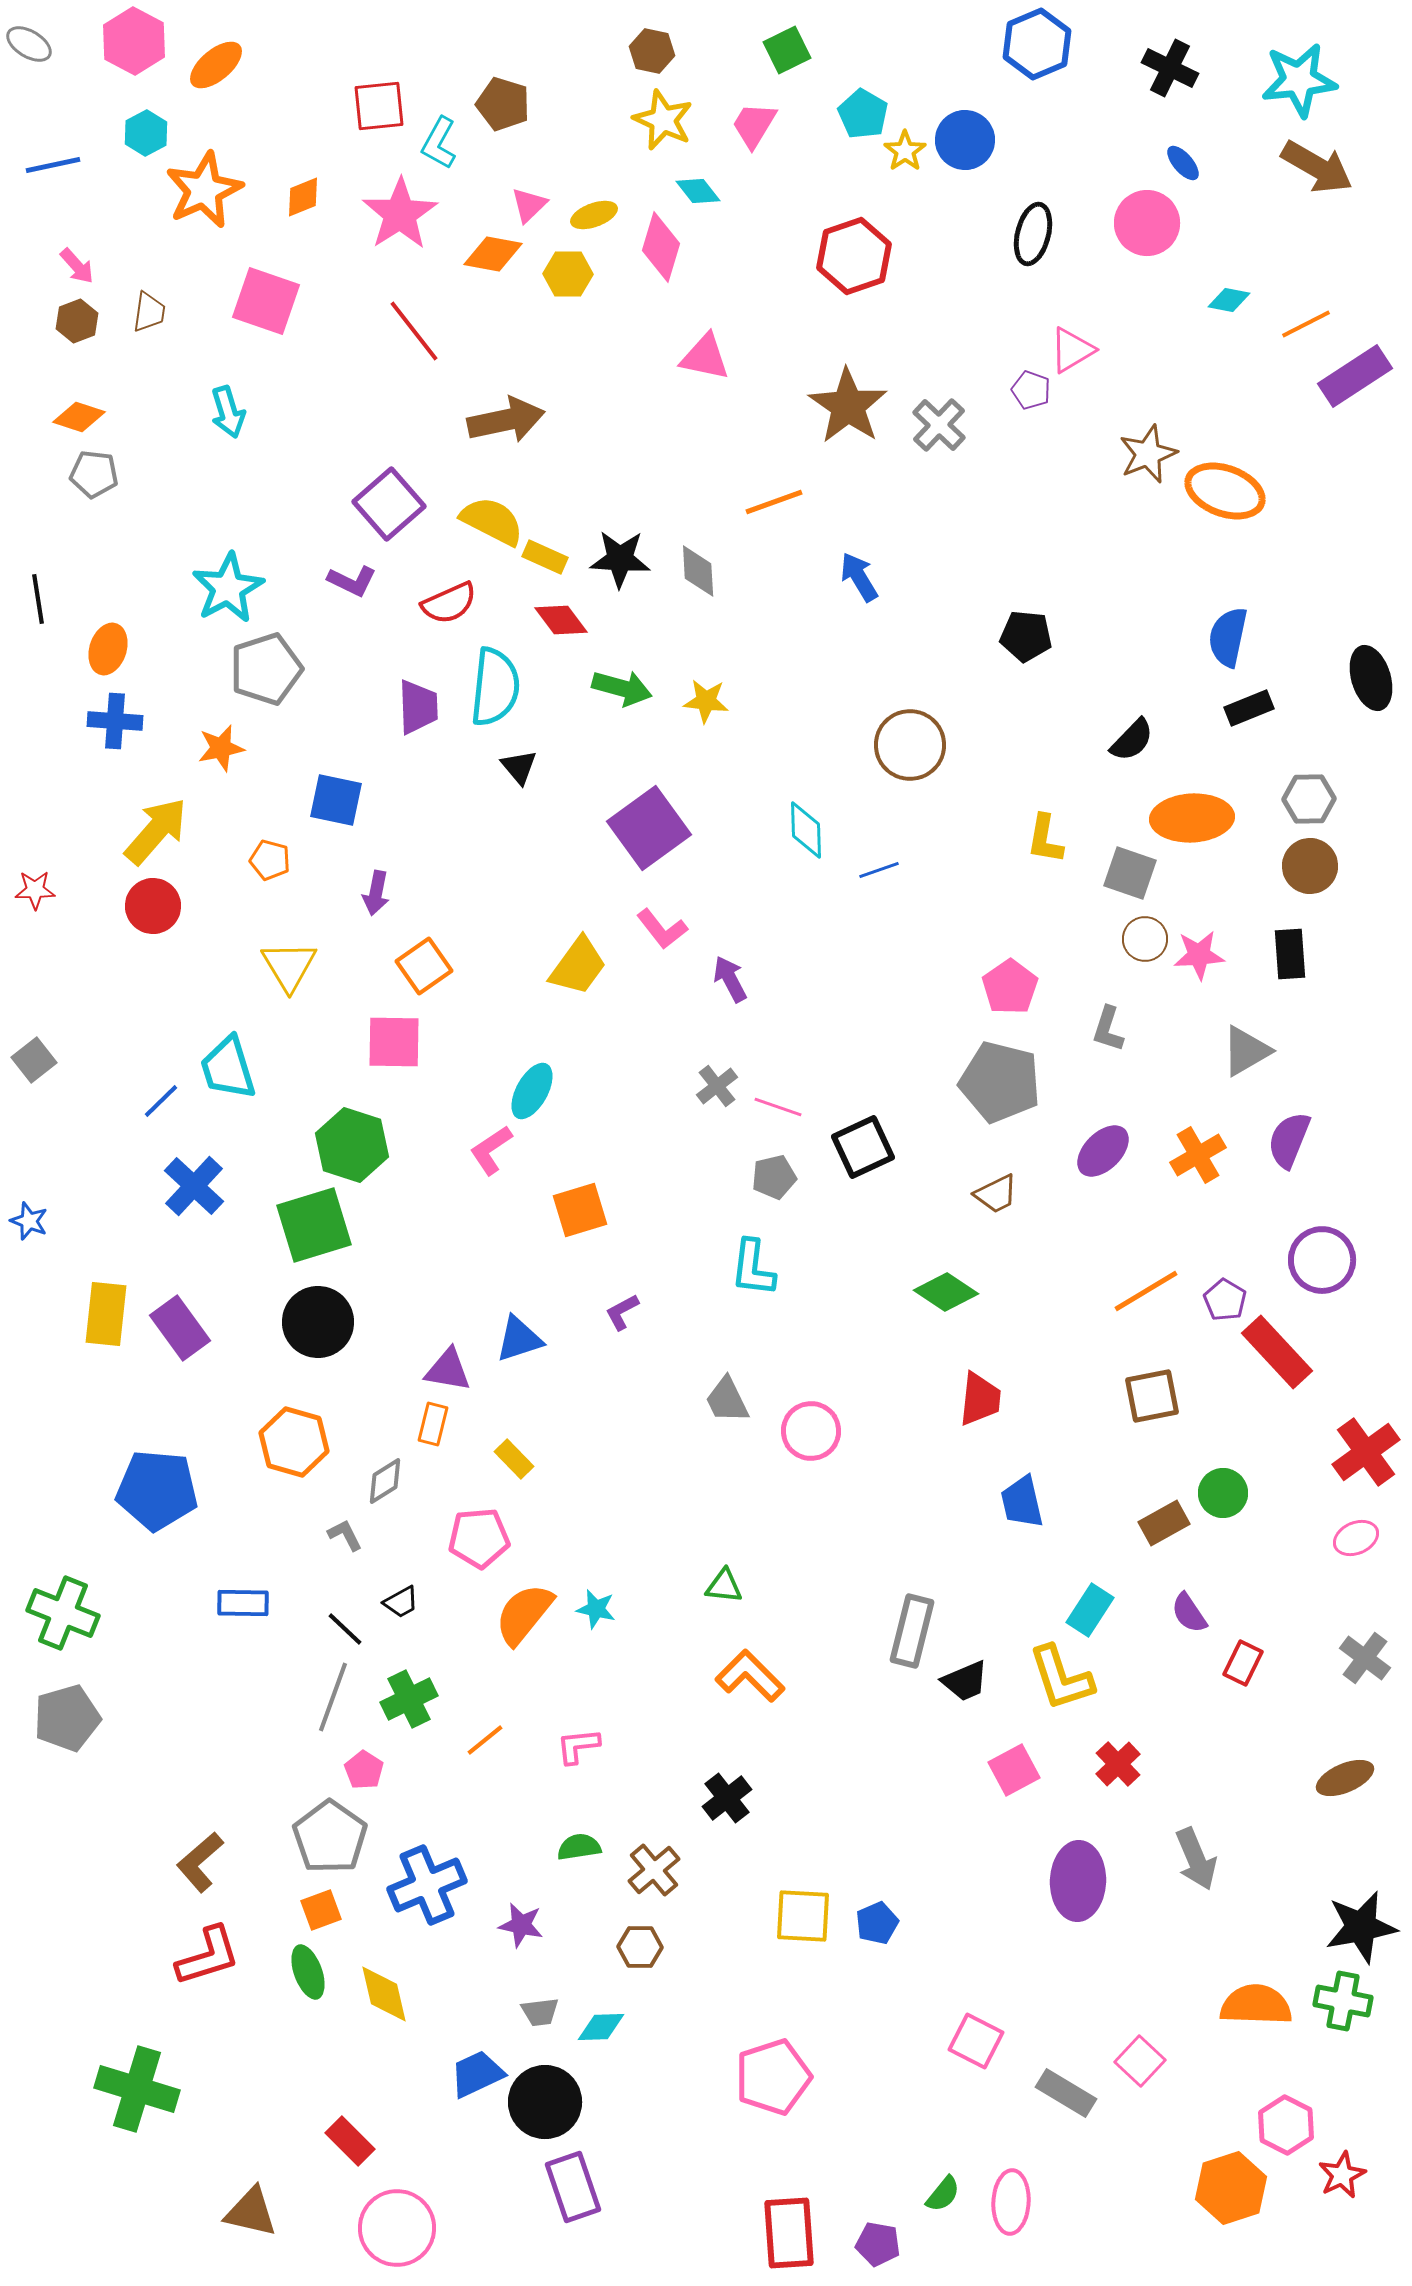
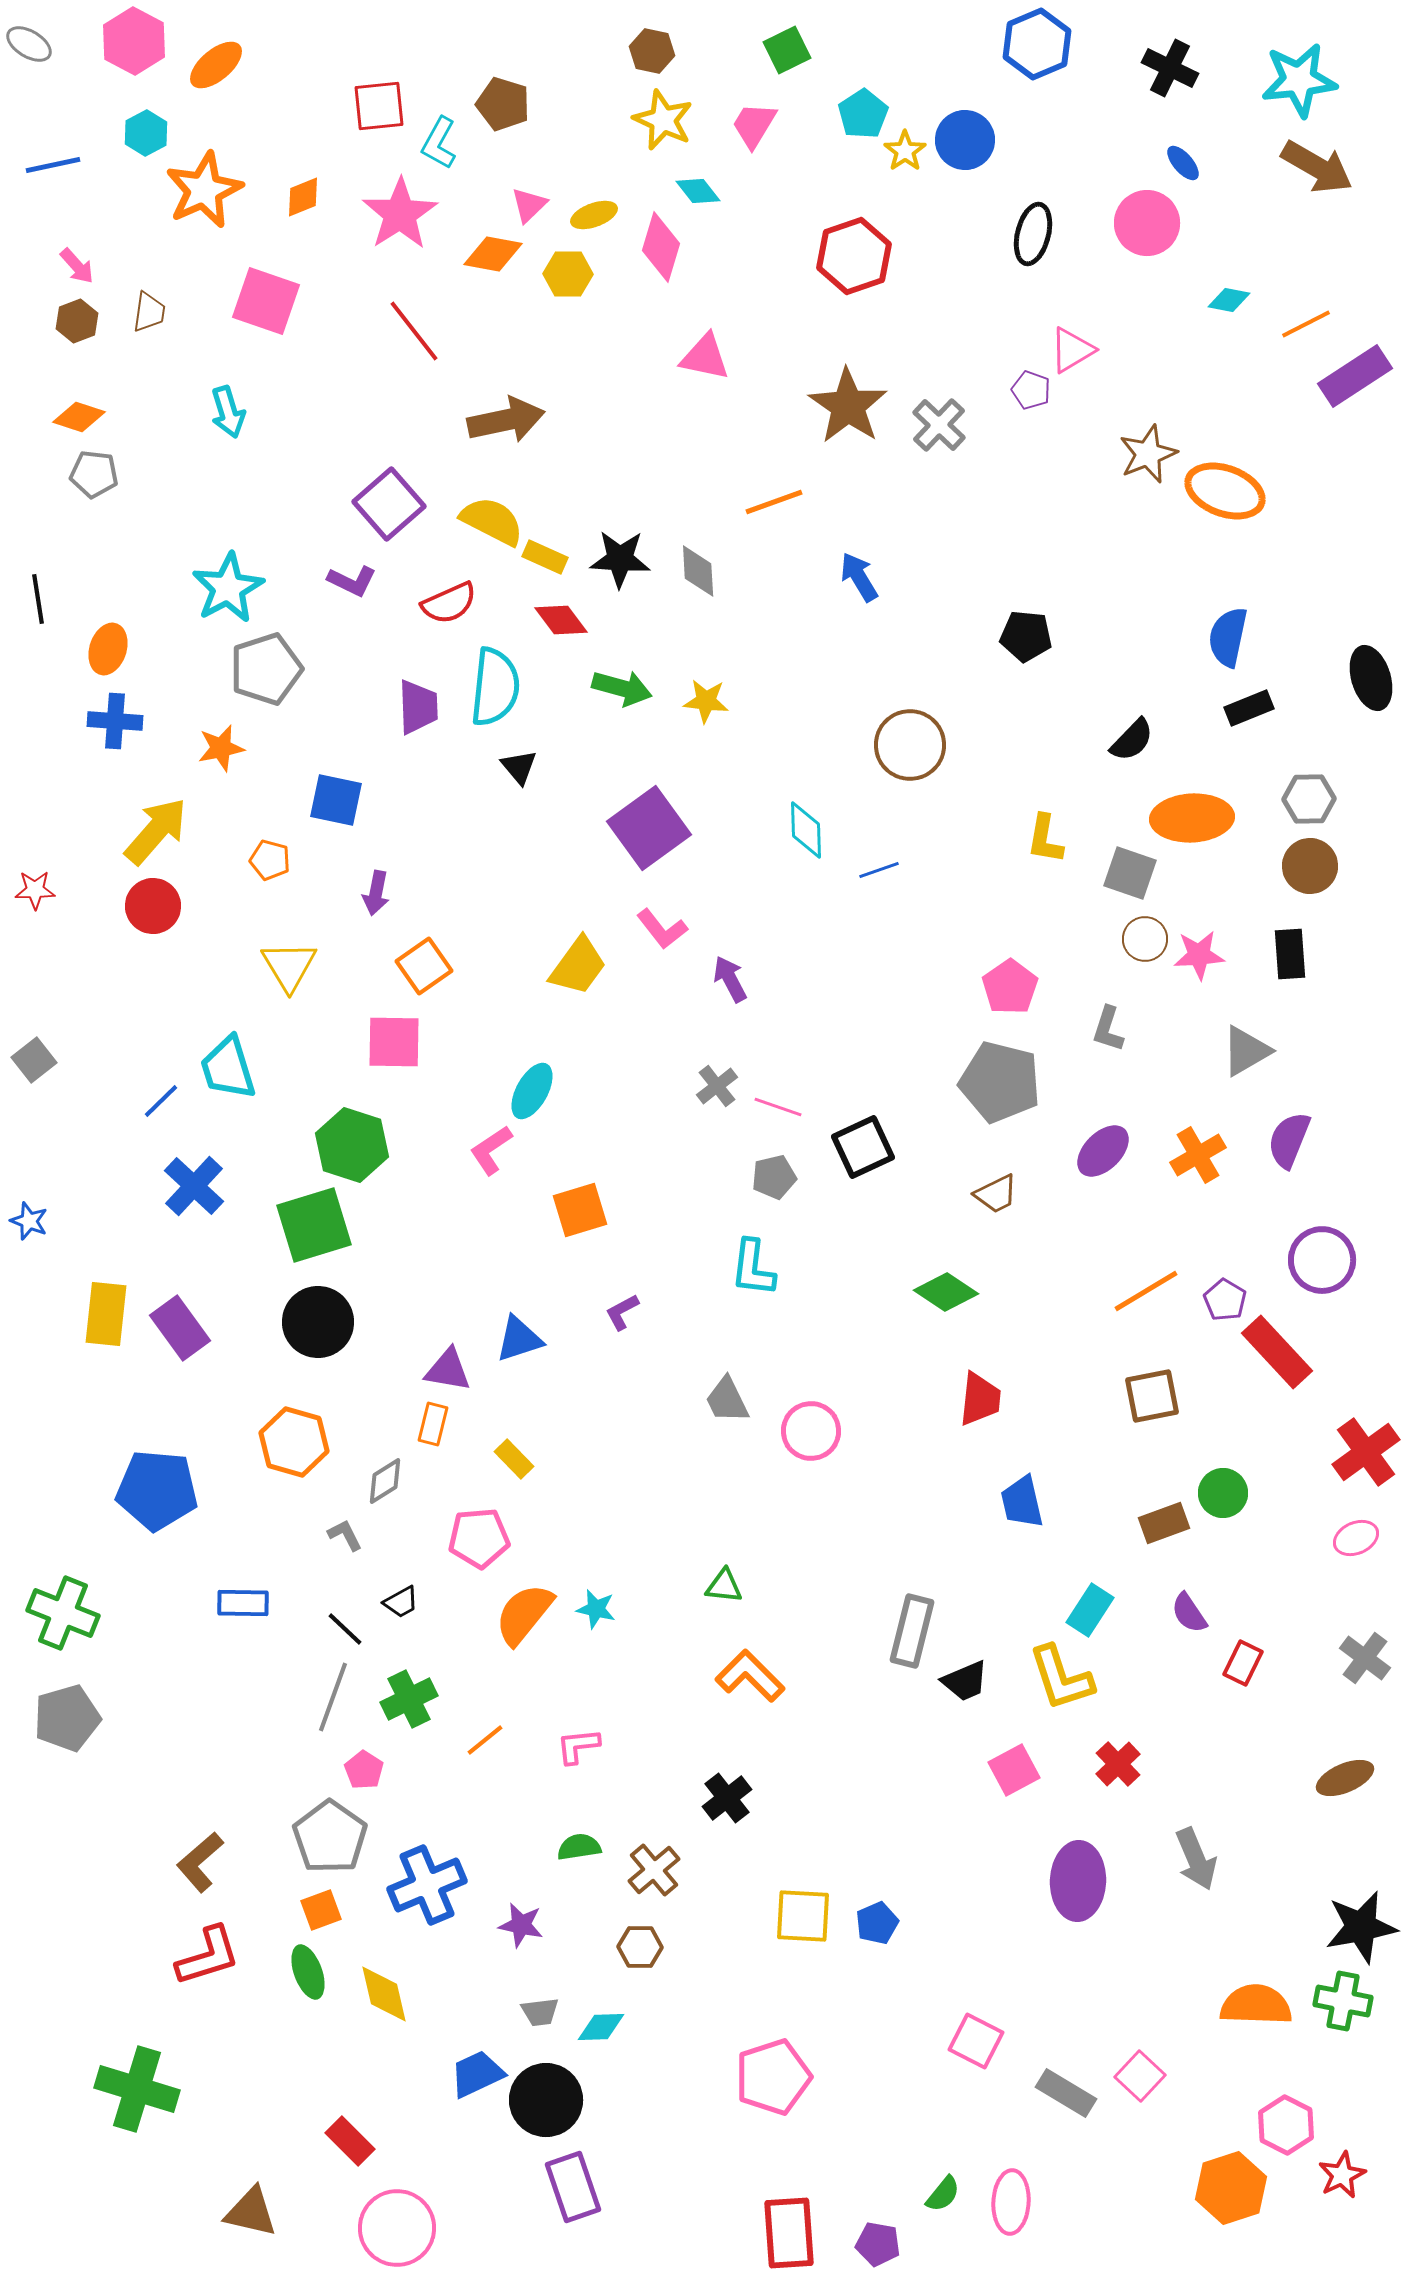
cyan pentagon at (863, 114): rotated 9 degrees clockwise
brown rectangle at (1164, 1523): rotated 9 degrees clockwise
pink square at (1140, 2061): moved 15 px down
black circle at (545, 2102): moved 1 px right, 2 px up
